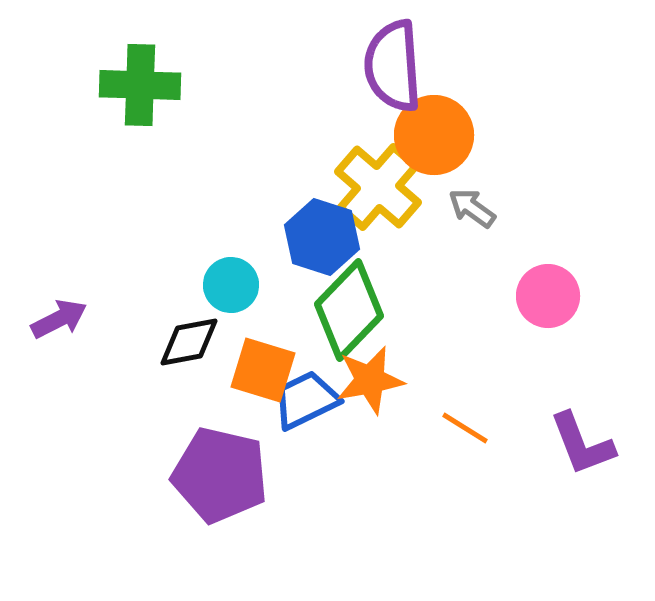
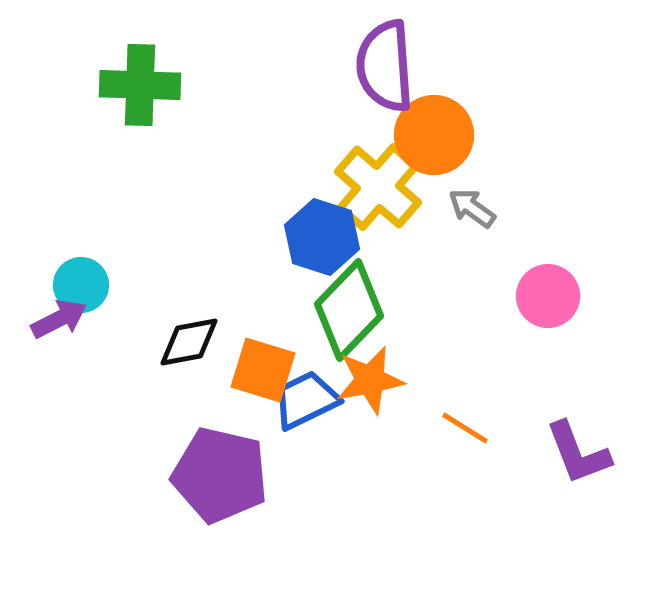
purple semicircle: moved 8 px left
cyan circle: moved 150 px left
purple L-shape: moved 4 px left, 9 px down
